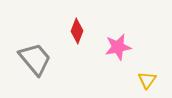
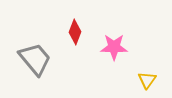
red diamond: moved 2 px left, 1 px down
pink star: moved 4 px left; rotated 12 degrees clockwise
